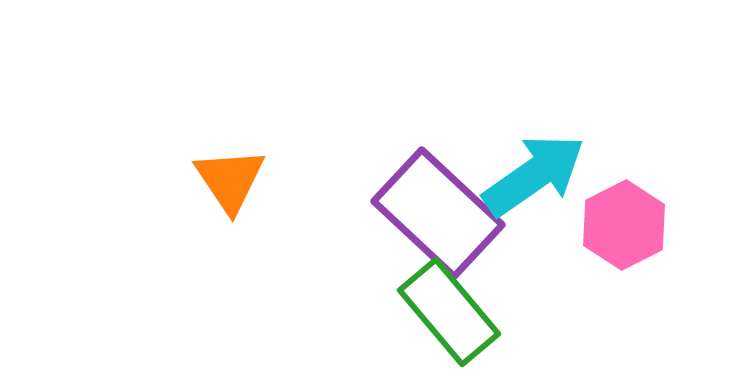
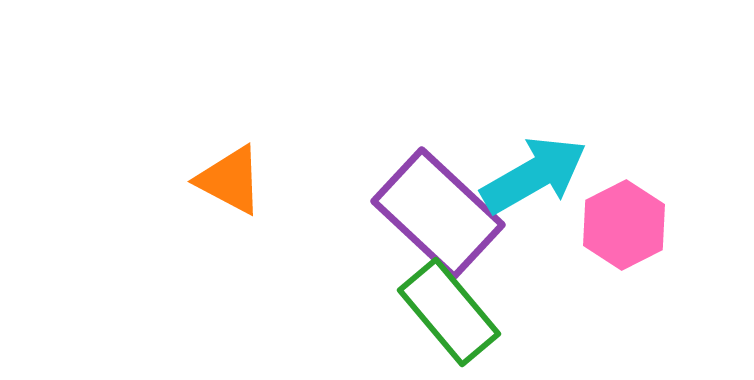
cyan arrow: rotated 5 degrees clockwise
orange triangle: rotated 28 degrees counterclockwise
